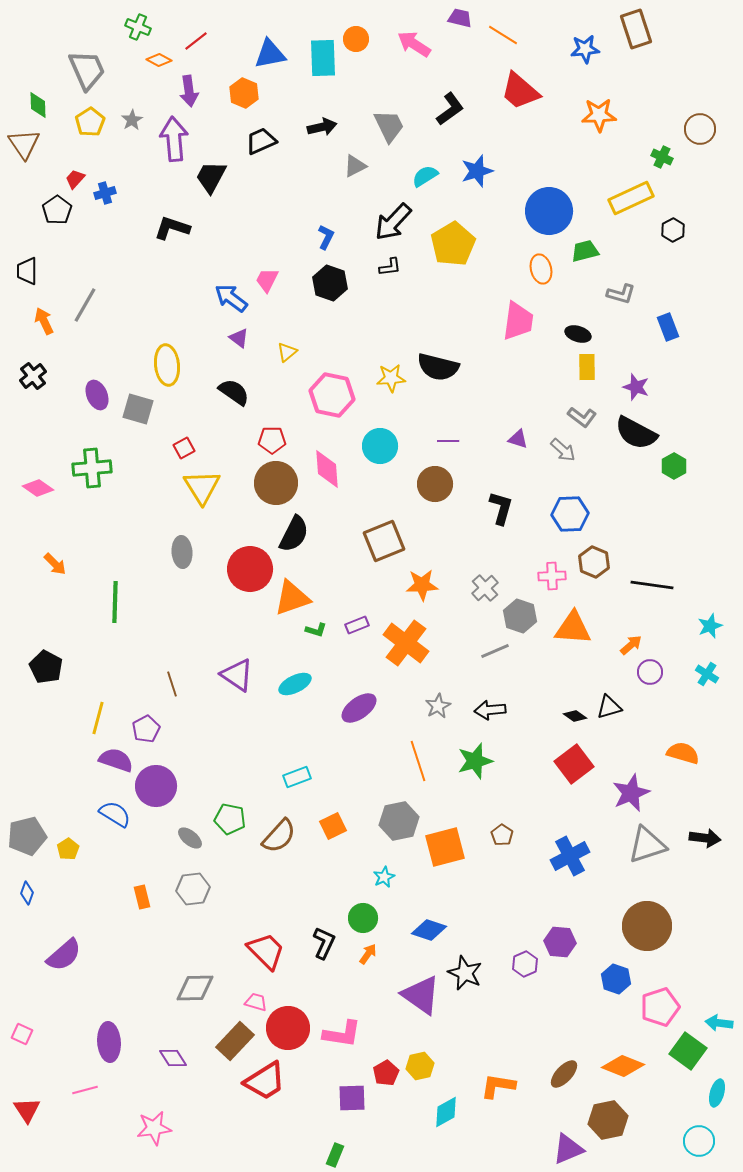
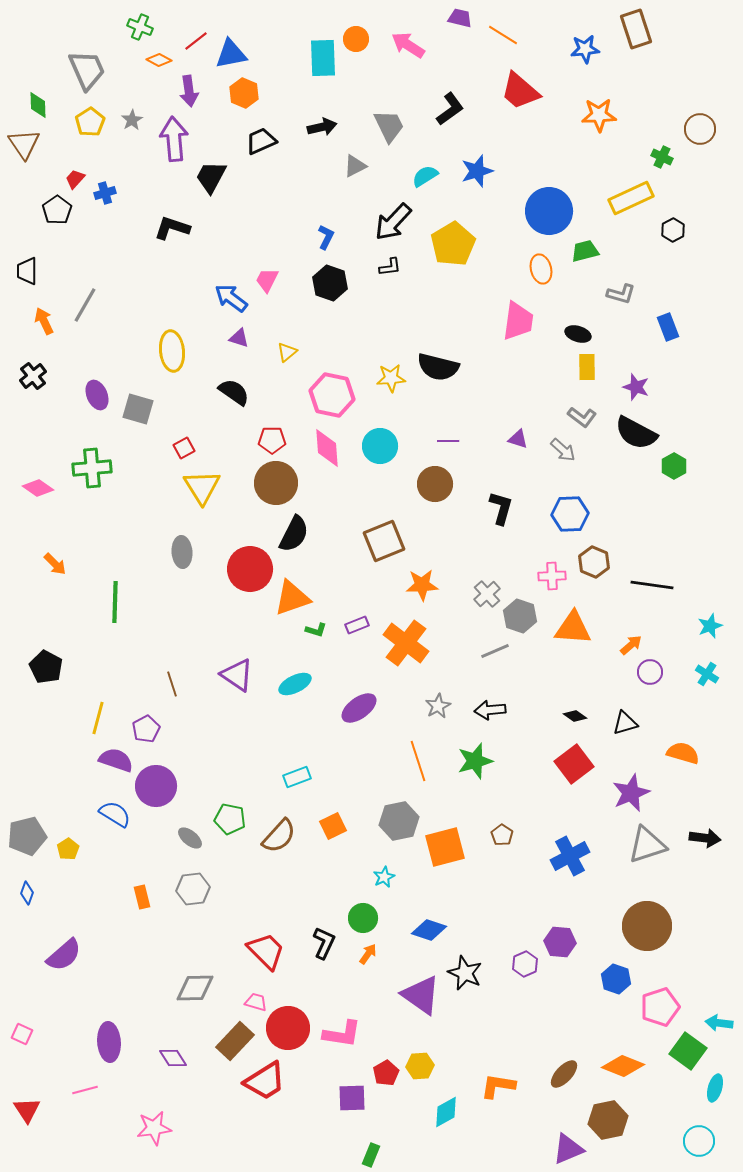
green cross at (138, 27): moved 2 px right
pink arrow at (414, 44): moved 6 px left, 1 px down
blue triangle at (270, 54): moved 39 px left
purple triangle at (239, 338): rotated 20 degrees counterclockwise
yellow ellipse at (167, 365): moved 5 px right, 14 px up
pink diamond at (327, 469): moved 21 px up
gray cross at (485, 588): moved 2 px right, 6 px down
black triangle at (609, 707): moved 16 px right, 16 px down
yellow hexagon at (420, 1066): rotated 8 degrees clockwise
cyan ellipse at (717, 1093): moved 2 px left, 5 px up
green rectangle at (335, 1155): moved 36 px right
